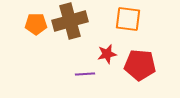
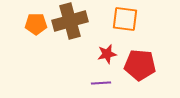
orange square: moved 3 px left
purple line: moved 16 px right, 9 px down
